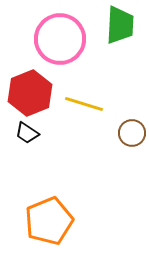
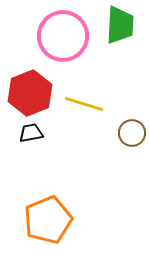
pink circle: moved 3 px right, 3 px up
black trapezoid: moved 4 px right; rotated 135 degrees clockwise
orange pentagon: moved 1 px left, 1 px up
